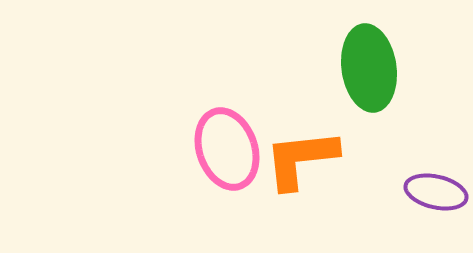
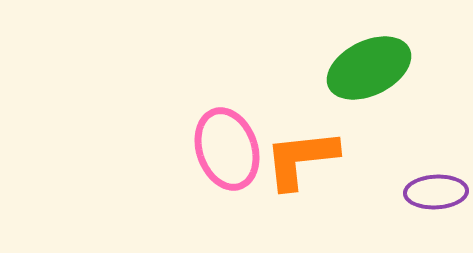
green ellipse: rotated 72 degrees clockwise
purple ellipse: rotated 16 degrees counterclockwise
